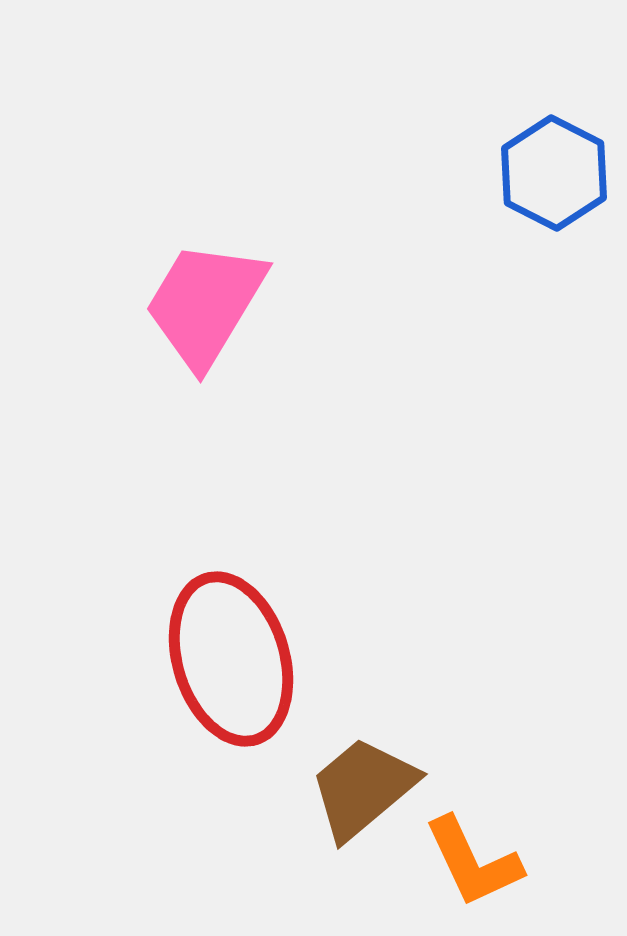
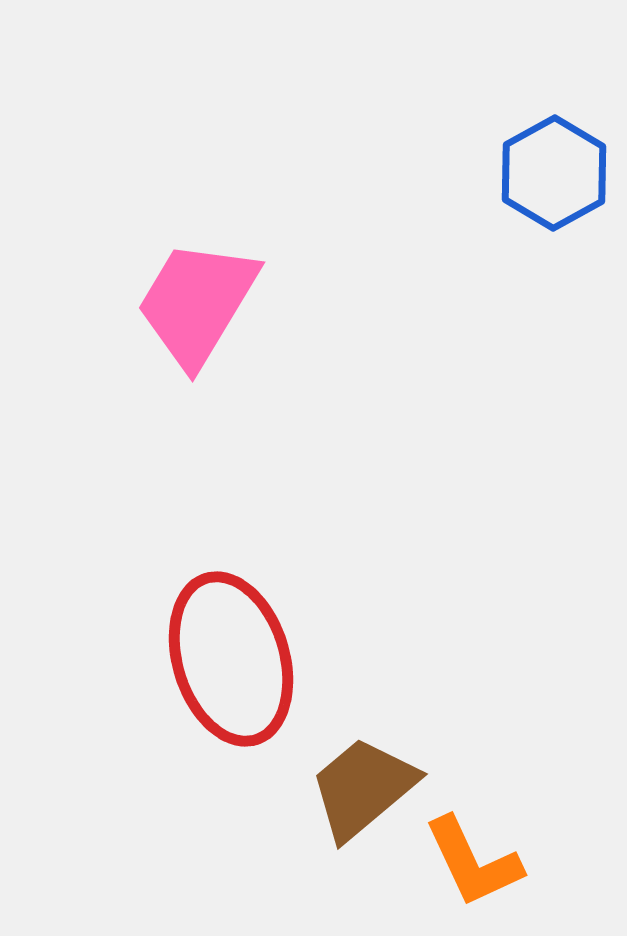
blue hexagon: rotated 4 degrees clockwise
pink trapezoid: moved 8 px left, 1 px up
